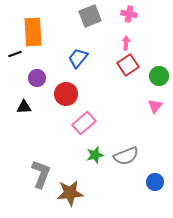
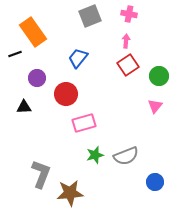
orange rectangle: rotated 32 degrees counterclockwise
pink arrow: moved 2 px up
pink rectangle: rotated 25 degrees clockwise
